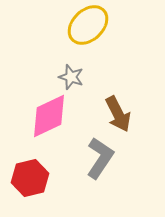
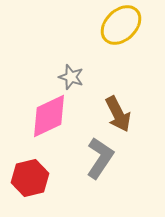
yellow ellipse: moved 33 px right
